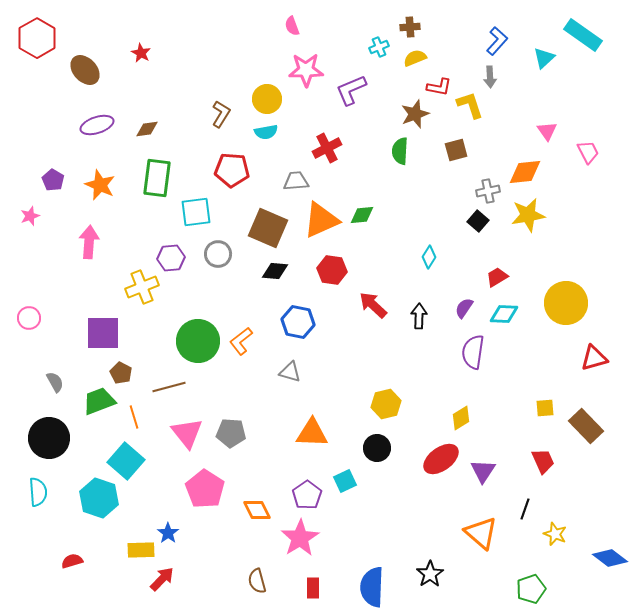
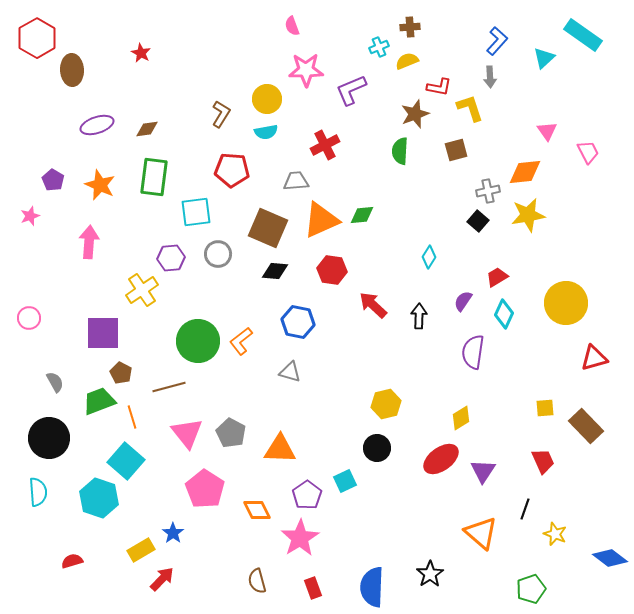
yellow semicircle at (415, 58): moved 8 px left, 3 px down
brown ellipse at (85, 70): moved 13 px left; rotated 40 degrees clockwise
yellow L-shape at (470, 105): moved 3 px down
red cross at (327, 148): moved 2 px left, 3 px up
green rectangle at (157, 178): moved 3 px left, 1 px up
yellow cross at (142, 287): moved 3 px down; rotated 12 degrees counterclockwise
purple semicircle at (464, 308): moved 1 px left, 7 px up
cyan diamond at (504, 314): rotated 68 degrees counterclockwise
orange line at (134, 417): moved 2 px left
gray pentagon at (231, 433): rotated 24 degrees clockwise
orange triangle at (312, 433): moved 32 px left, 16 px down
blue star at (168, 533): moved 5 px right
yellow rectangle at (141, 550): rotated 28 degrees counterclockwise
red rectangle at (313, 588): rotated 20 degrees counterclockwise
